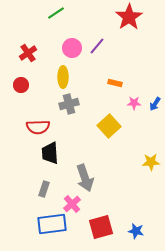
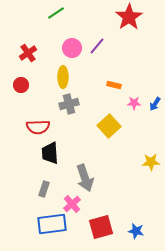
orange rectangle: moved 1 px left, 2 px down
